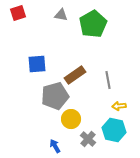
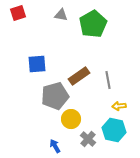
brown rectangle: moved 4 px right, 1 px down
